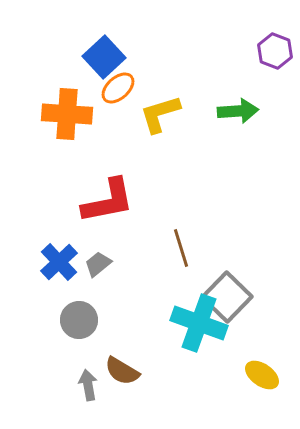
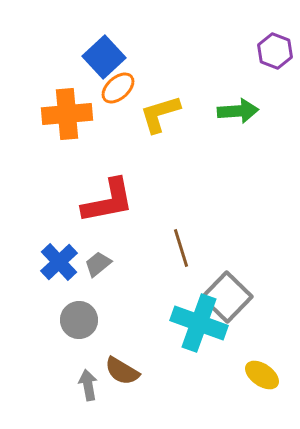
orange cross: rotated 9 degrees counterclockwise
